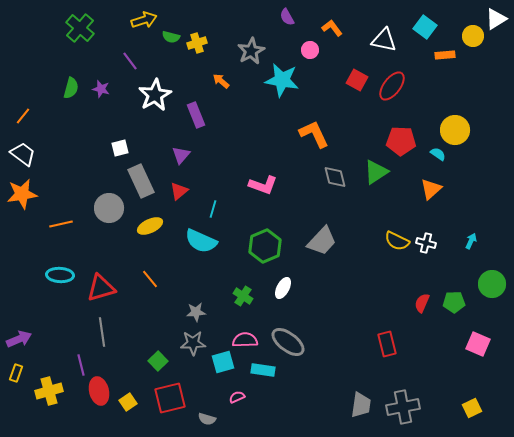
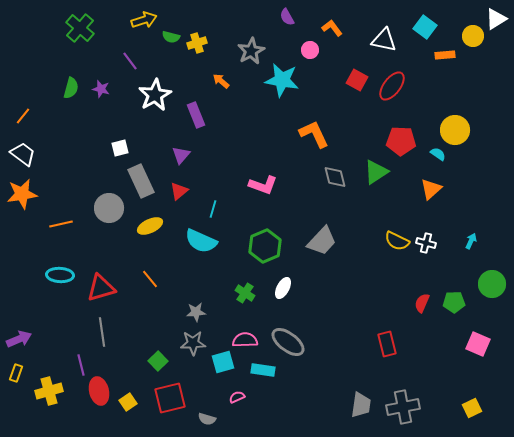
green cross at (243, 296): moved 2 px right, 3 px up
